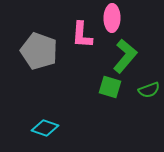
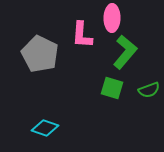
gray pentagon: moved 1 px right, 3 px down; rotated 6 degrees clockwise
green L-shape: moved 4 px up
green square: moved 2 px right, 1 px down
